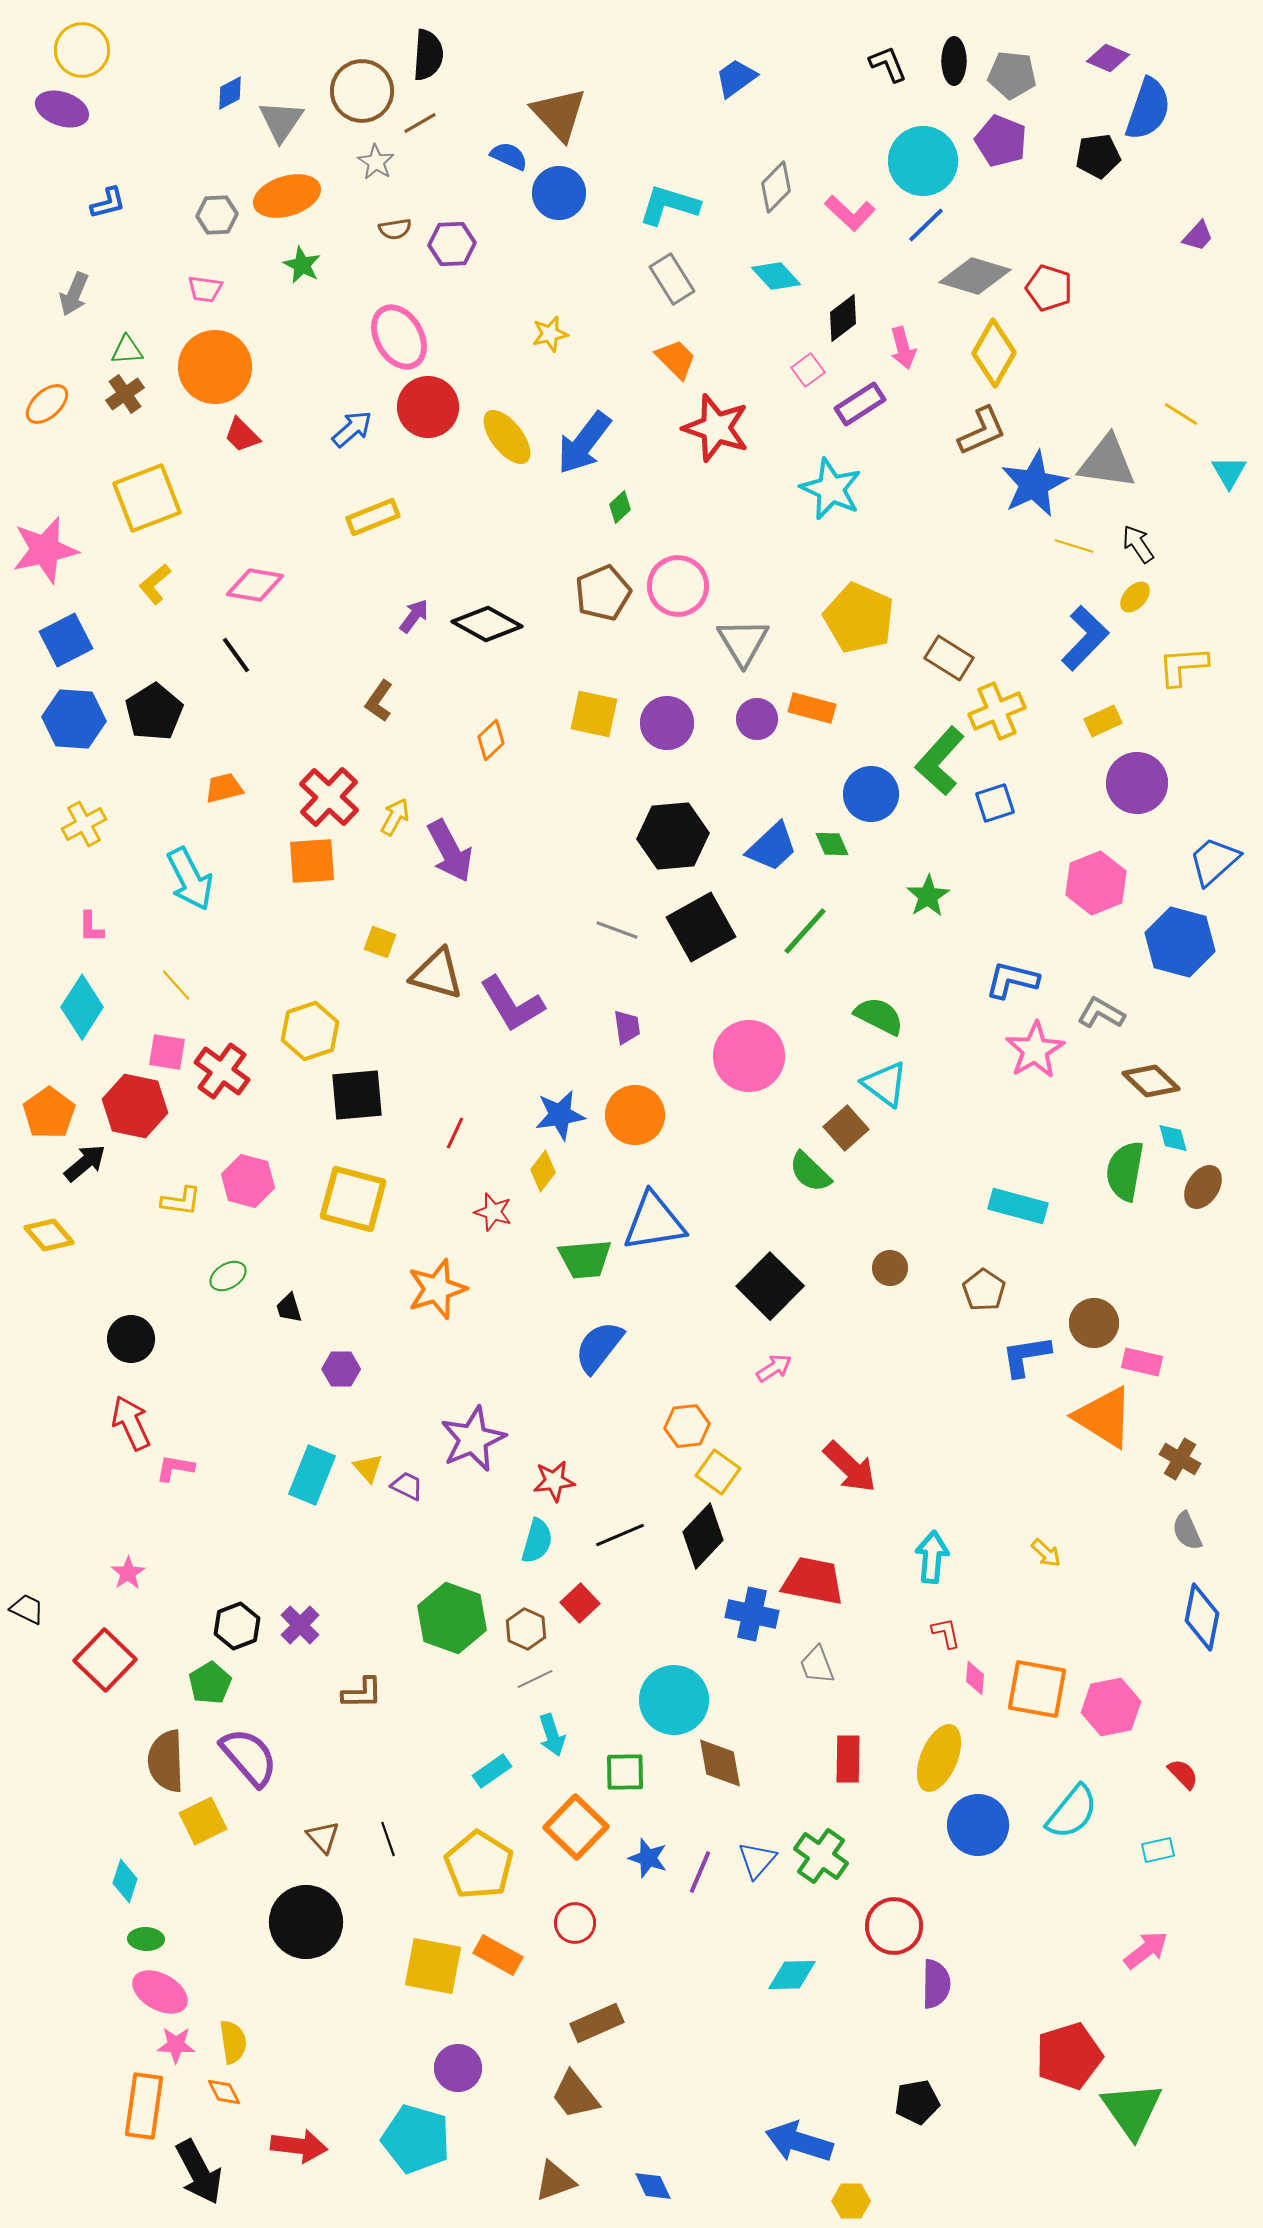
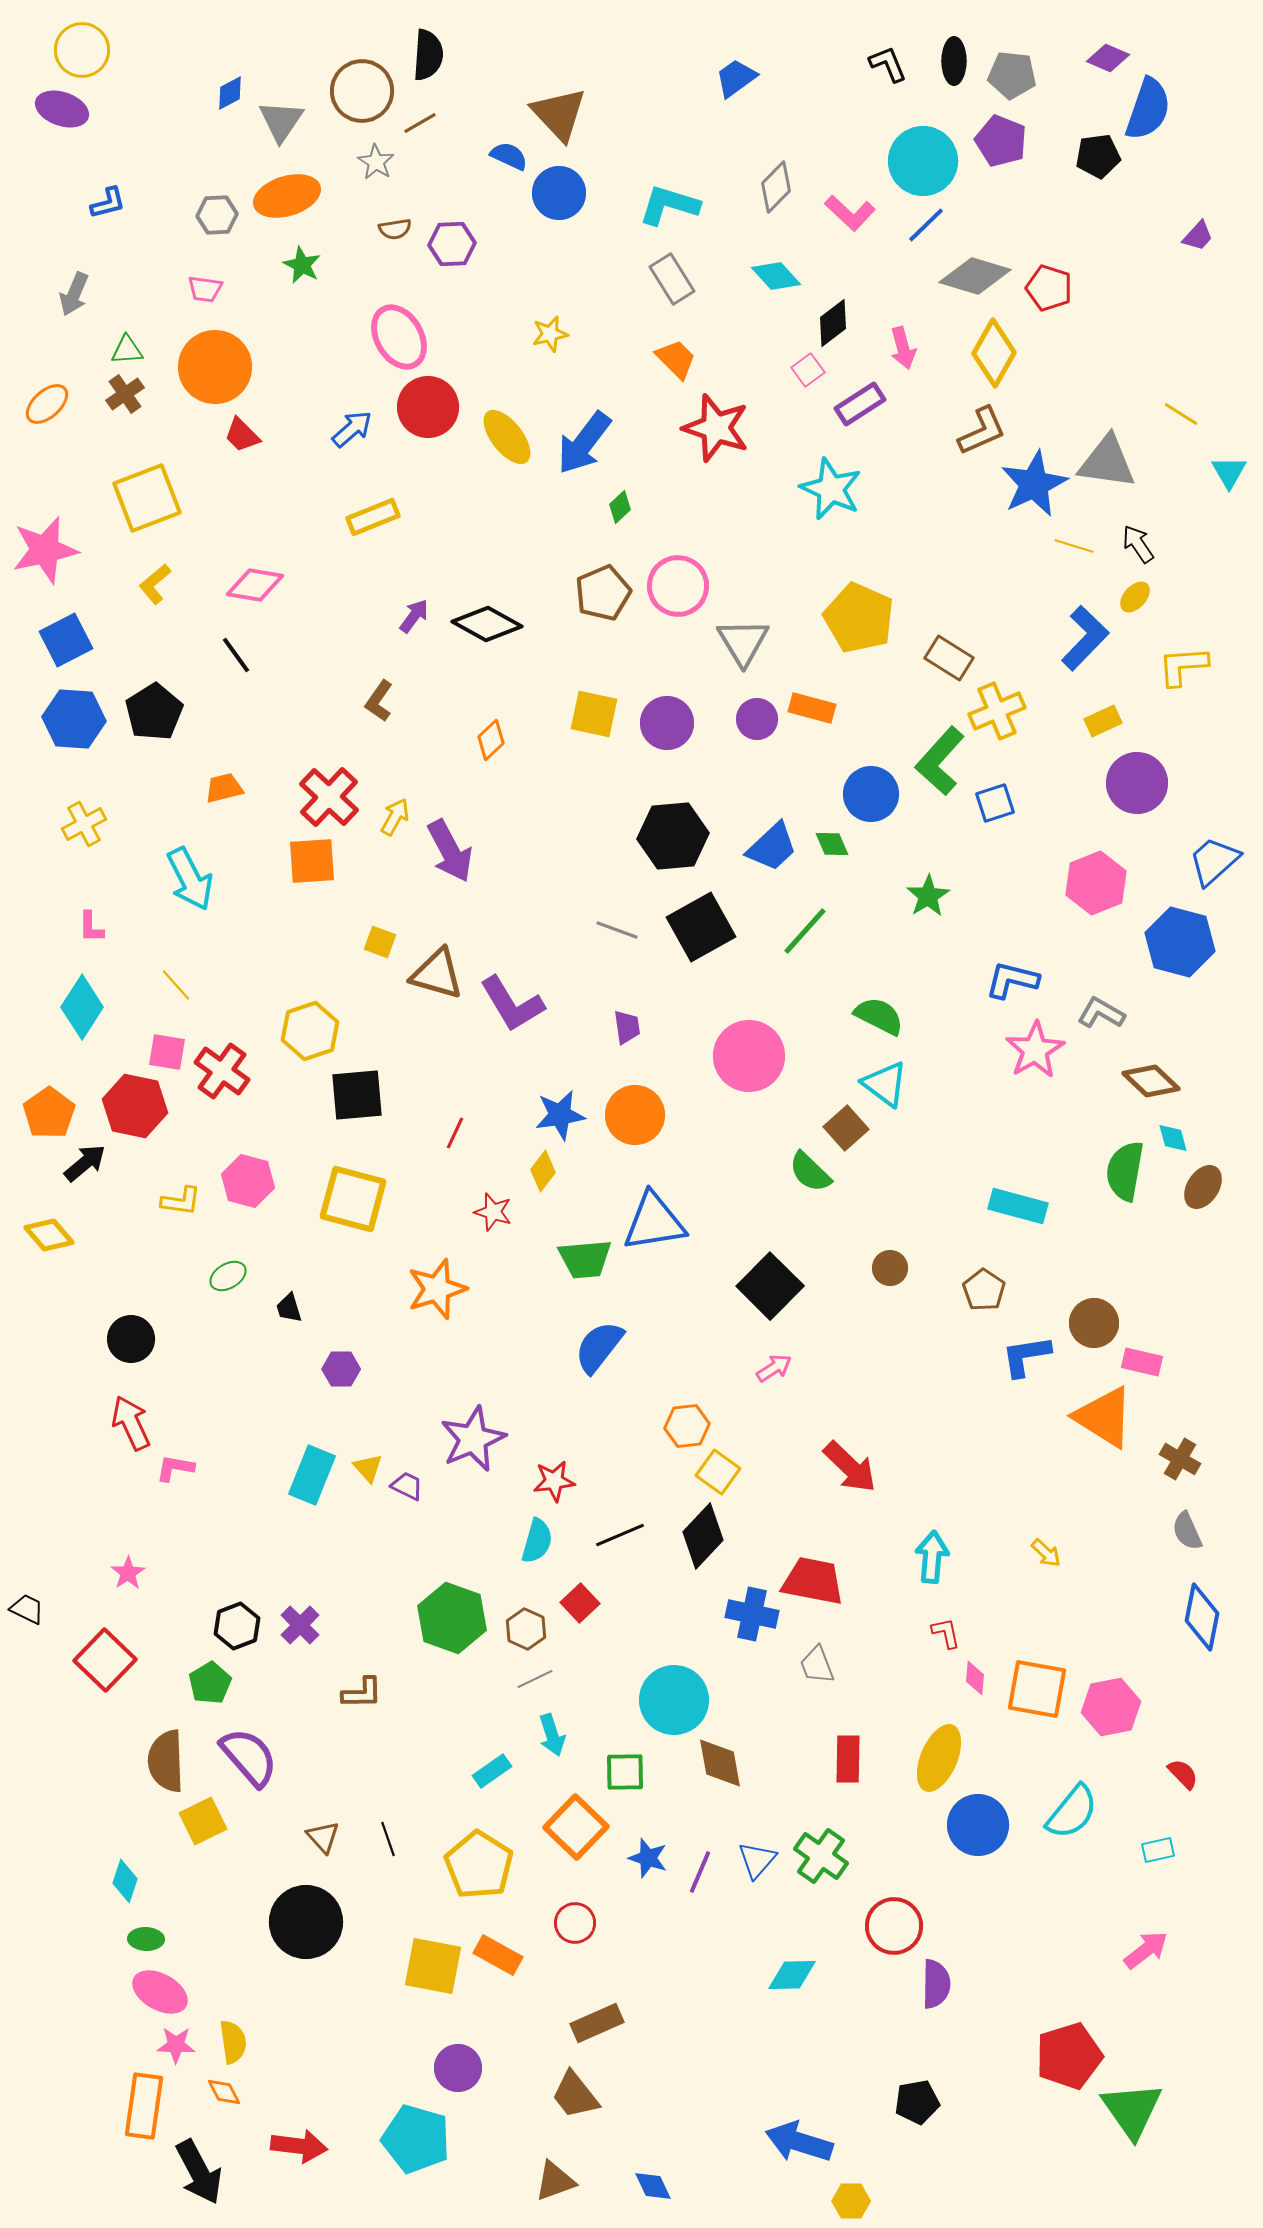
black diamond at (843, 318): moved 10 px left, 5 px down
